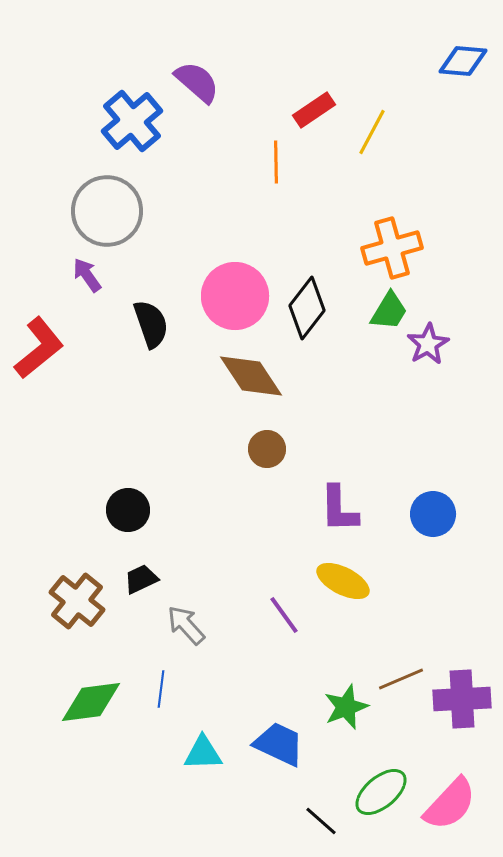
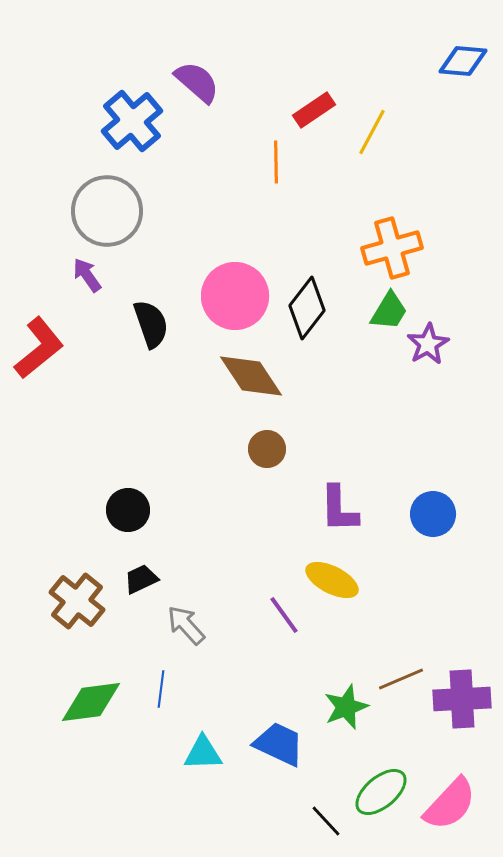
yellow ellipse: moved 11 px left, 1 px up
black line: moved 5 px right; rotated 6 degrees clockwise
